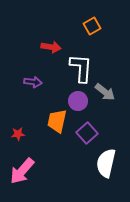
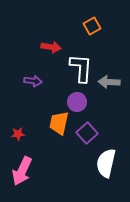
purple arrow: moved 1 px up
gray arrow: moved 4 px right, 10 px up; rotated 145 degrees clockwise
purple circle: moved 1 px left, 1 px down
orange trapezoid: moved 2 px right, 2 px down
pink arrow: rotated 16 degrees counterclockwise
